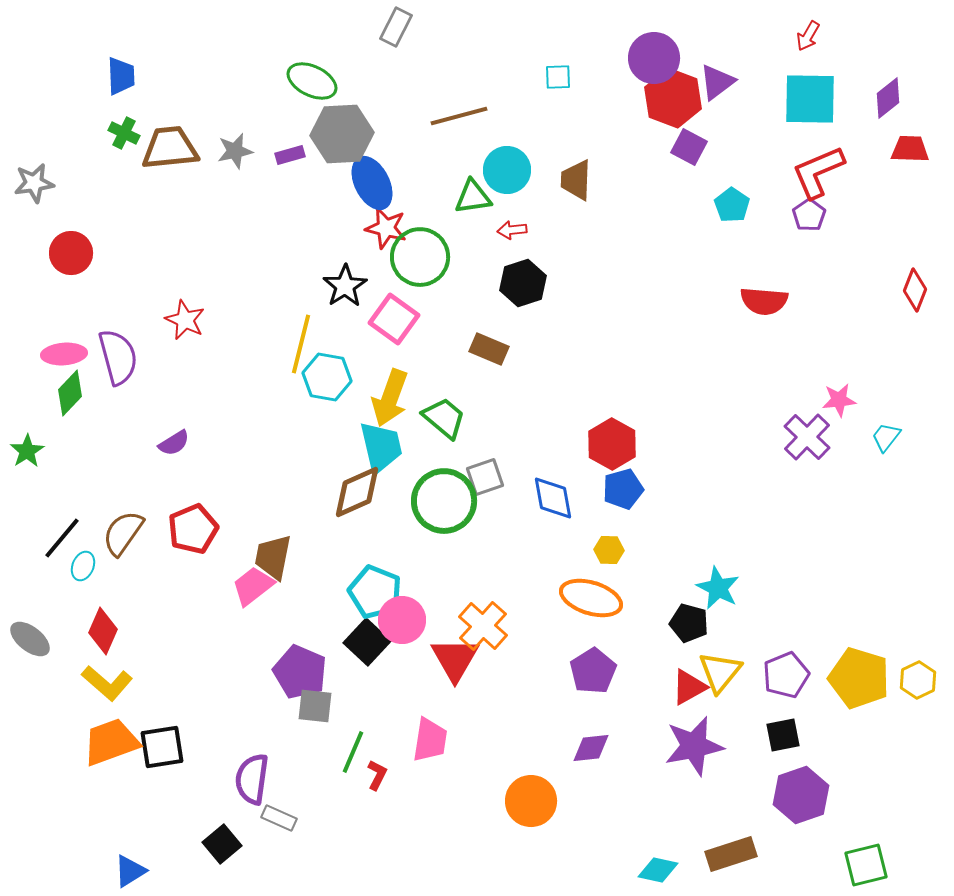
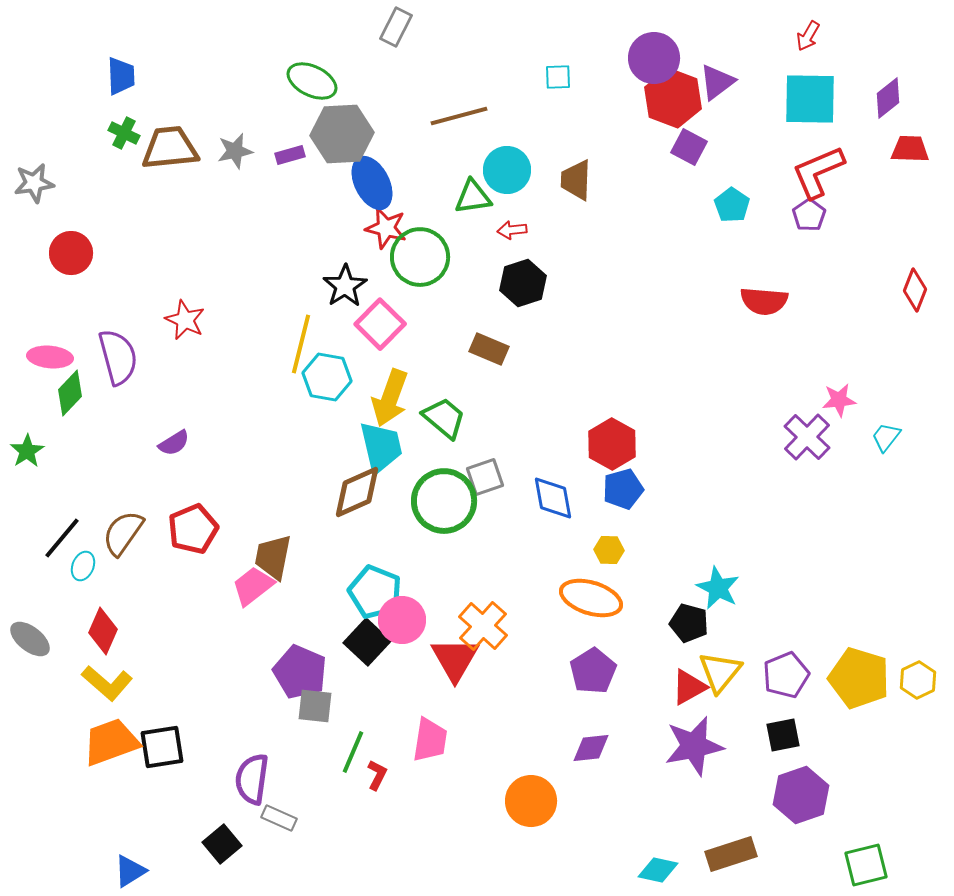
pink square at (394, 319): moved 14 px left, 5 px down; rotated 9 degrees clockwise
pink ellipse at (64, 354): moved 14 px left, 3 px down; rotated 9 degrees clockwise
